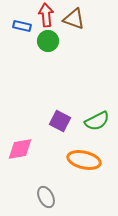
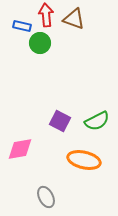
green circle: moved 8 px left, 2 px down
